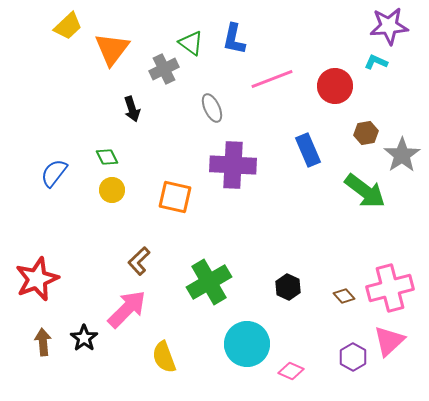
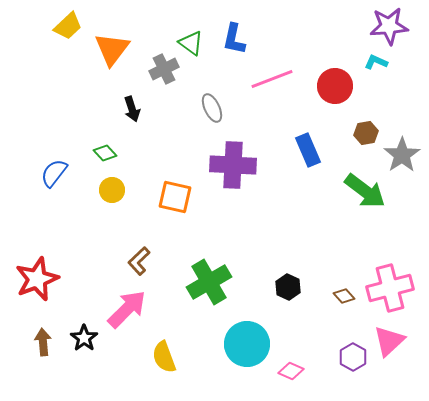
green diamond: moved 2 px left, 4 px up; rotated 15 degrees counterclockwise
